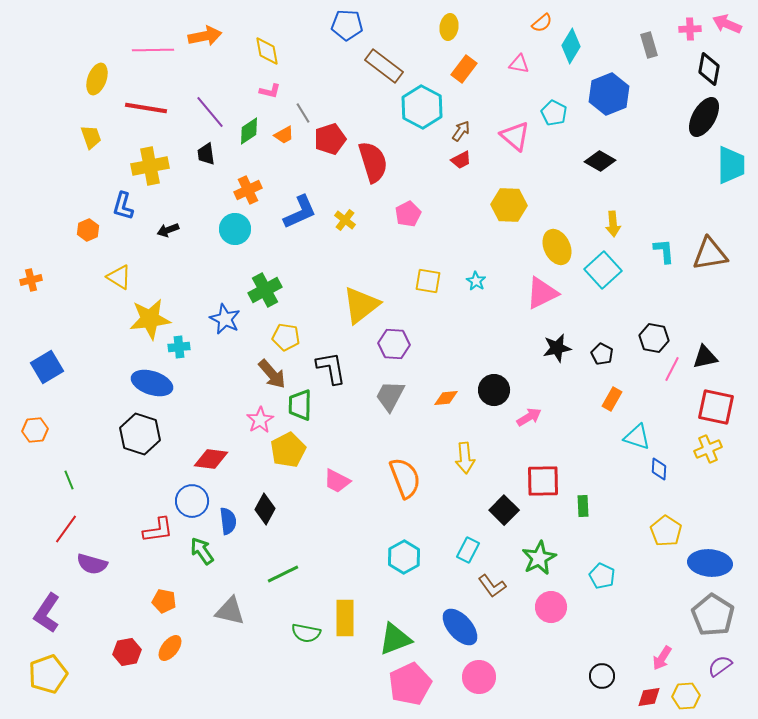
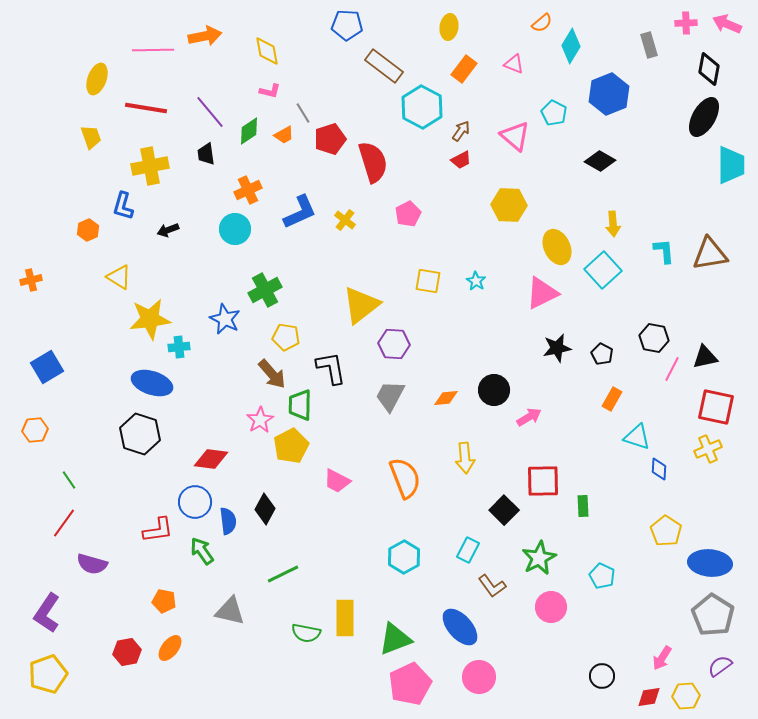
pink cross at (690, 29): moved 4 px left, 6 px up
pink triangle at (519, 64): moved 5 px left; rotated 10 degrees clockwise
yellow pentagon at (288, 450): moved 3 px right, 4 px up
green line at (69, 480): rotated 12 degrees counterclockwise
blue circle at (192, 501): moved 3 px right, 1 px down
red line at (66, 529): moved 2 px left, 6 px up
